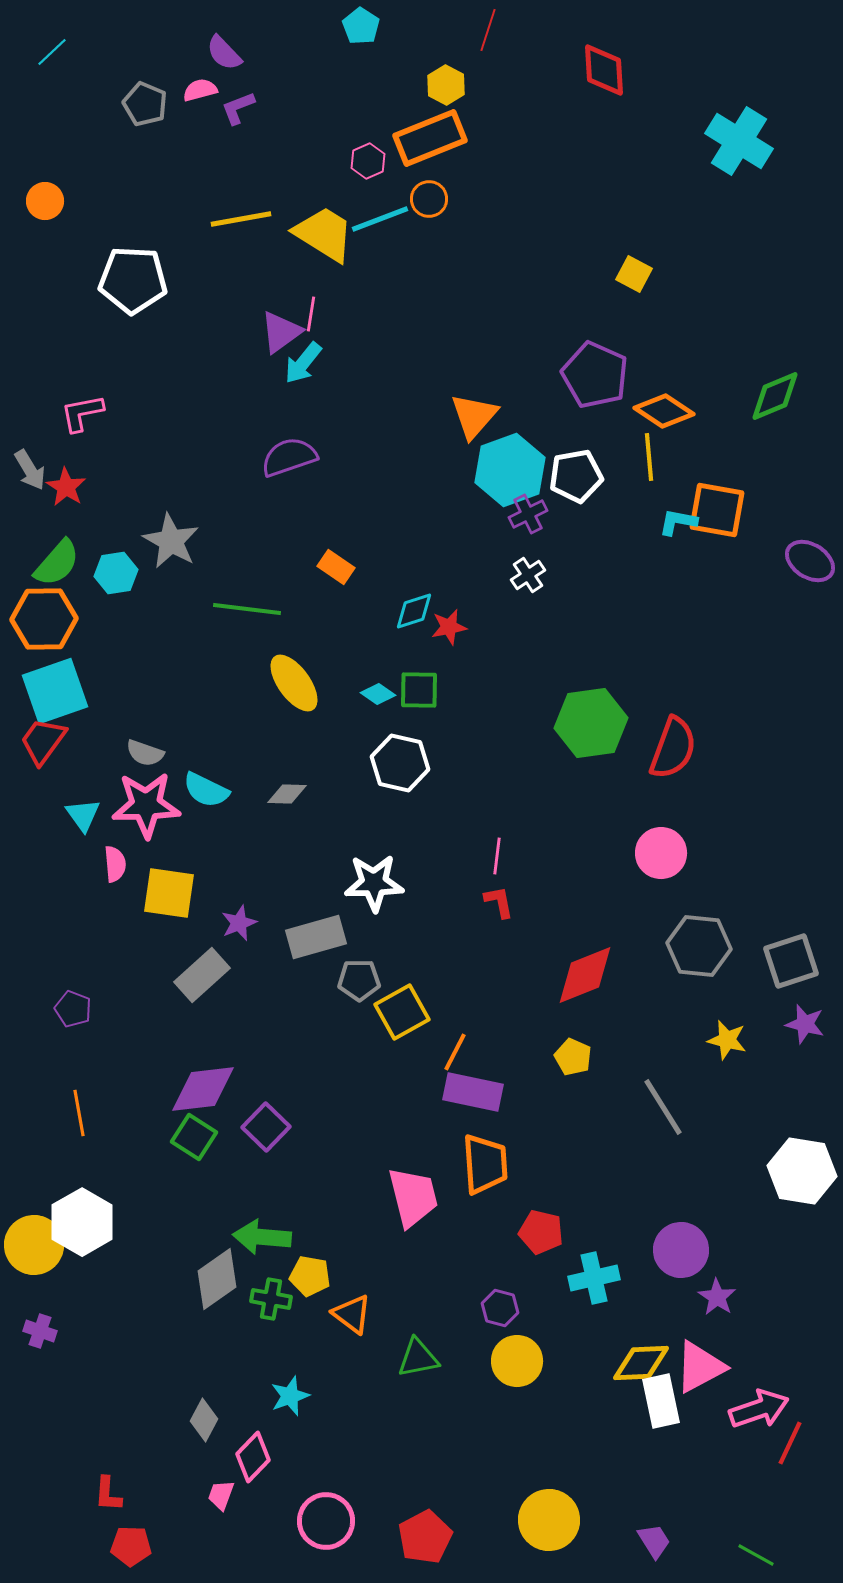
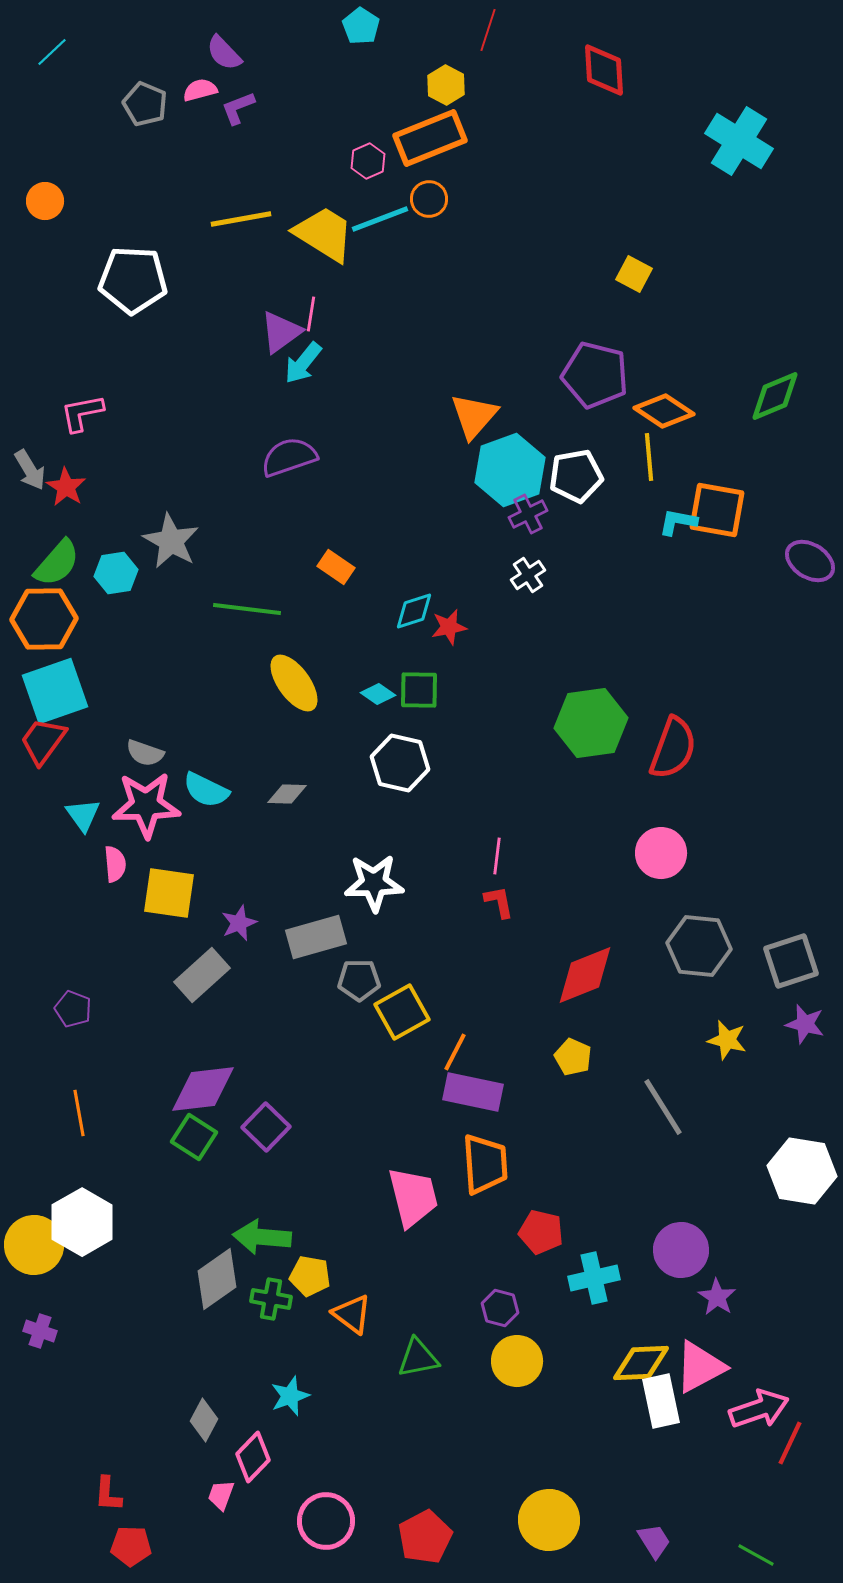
purple pentagon at (595, 375): rotated 10 degrees counterclockwise
